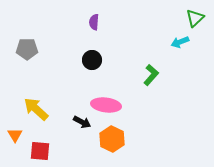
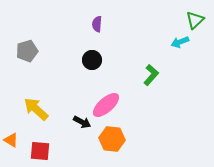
green triangle: moved 2 px down
purple semicircle: moved 3 px right, 2 px down
gray pentagon: moved 2 px down; rotated 15 degrees counterclockwise
pink ellipse: rotated 48 degrees counterclockwise
orange triangle: moved 4 px left, 5 px down; rotated 28 degrees counterclockwise
orange hexagon: rotated 20 degrees counterclockwise
